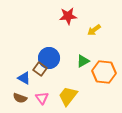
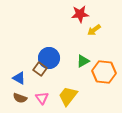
red star: moved 12 px right, 2 px up
blue triangle: moved 5 px left
